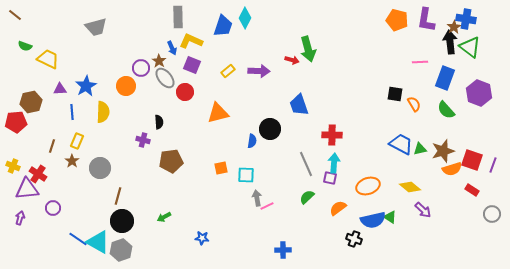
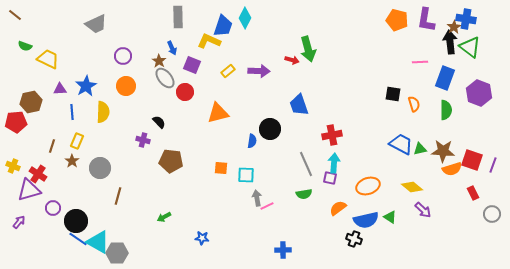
gray trapezoid at (96, 27): moved 3 px up; rotated 10 degrees counterclockwise
yellow L-shape at (191, 41): moved 18 px right
purple circle at (141, 68): moved 18 px left, 12 px up
black square at (395, 94): moved 2 px left
orange semicircle at (414, 104): rotated 14 degrees clockwise
green semicircle at (446, 110): rotated 138 degrees counterclockwise
black semicircle at (159, 122): rotated 40 degrees counterclockwise
red cross at (332, 135): rotated 12 degrees counterclockwise
brown star at (443, 151): rotated 20 degrees clockwise
brown pentagon at (171, 161): rotated 15 degrees clockwise
orange square at (221, 168): rotated 16 degrees clockwise
yellow diamond at (410, 187): moved 2 px right
purple triangle at (27, 189): moved 2 px right, 1 px down; rotated 10 degrees counterclockwise
red rectangle at (472, 190): moved 1 px right, 3 px down; rotated 32 degrees clockwise
green semicircle at (307, 197): moved 3 px left, 3 px up; rotated 147 degrees counterclockwise
purple arrow at (20, 218): moved 1 px left, 4 px down; rotated 24 degrees clockwise
blue semicircle at (373, 220): moved 7 px left
black circle at (122, 221): moved 46 px left
gray hexagon at (121, 250): moved 4 px left, 3 px down; rotated 20 degrees clockwise
